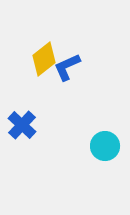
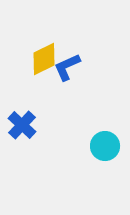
yellow diamond: rotated 12 degrees clockwise
